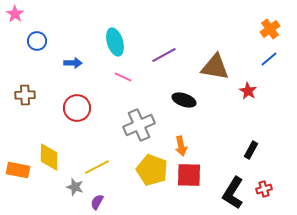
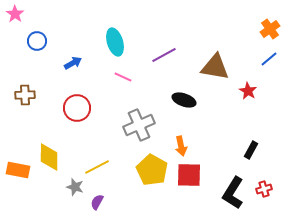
blue arrow: rotated 30 degrees counterclockwise
yellow pentagon: rotated 8 degrees clockwise
